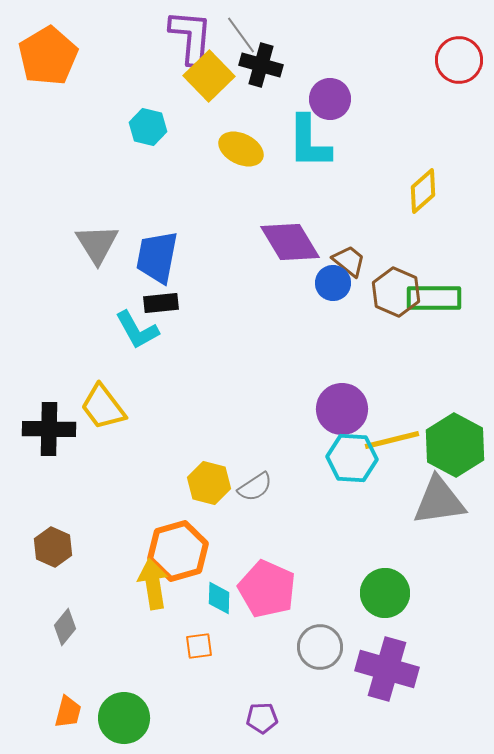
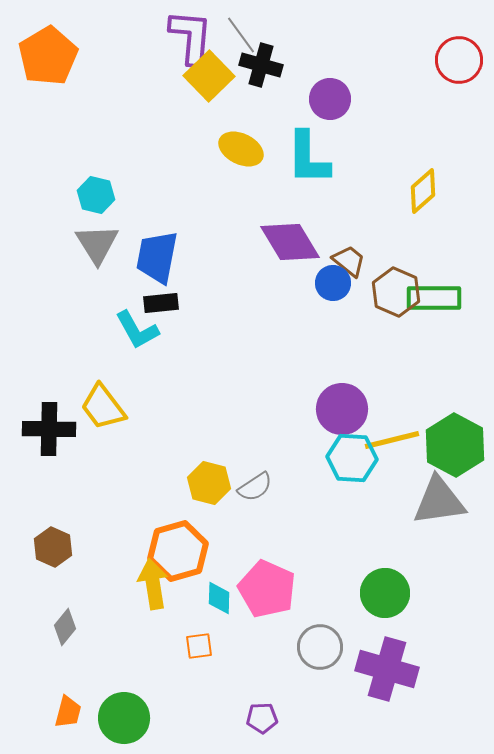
cyan hexagon at (148, 127): moved 52 px left, 68 px down
cyan L-shape at (309, 142): moved 1 px left, 16 px down
